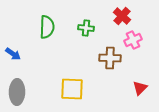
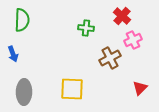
green semicircle: moved 25 px left, 7 px up
blue arrow: rotated 35 degrees clockwise
brown cross: rotated 30 degrees counterclockwise
gray ellipse: moved 7 px right
